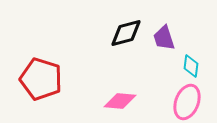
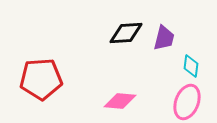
black diamond: rotated 12 degrees clockwise
purple trapezoid: rotated 148 degrees counterclockwise
red pentagon: rotated 21 degrees counterclockwise
